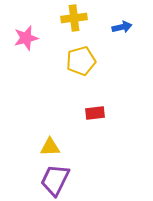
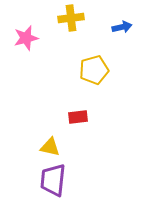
yellow cross: moved 3 px left
yellow pentagon: moved 13 px right, 9 px down
red rectangle: moved 17 px left, 4 px down
yellow triangle: rotated 15 degrees clockwise
purple trapezoid: moved 2 px left; rotated 20 degrees counterclockwise
